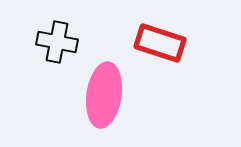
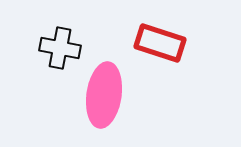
black cross: moved 3 px right, 6 px down
